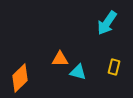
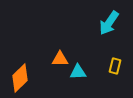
cyan arrow: moved 2 px right
yellow rectangle: moved 1 px right, 1 px up
cyan triangle: rotated 18 degrees counterclockwise
